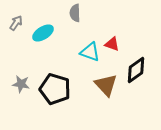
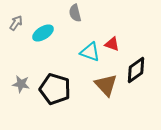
gray semicircle: rotated 12 degrees counterclockwise
